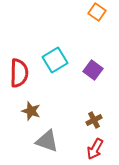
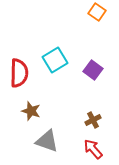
brown cross: moved 1 px left
red arrow: moved 2 px left; rotated 110 degrees clockwise
